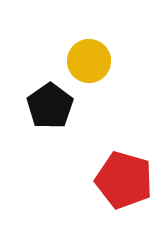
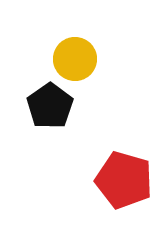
yellow circle: moved 14 px left, 2 px up
